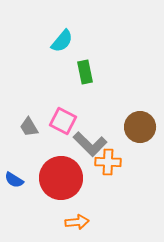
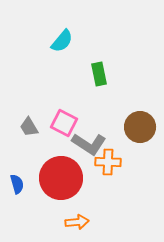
green rectangle: moved 14 px right, 2 px down
pink square: moved 1 px right, 2 px down
gray L-shape: moved 1 px left; rotated 12 degrees counterclockwise
blue semicircle: moved 3 px right, 4 px down; rotated 138 degrees counterclockwise
